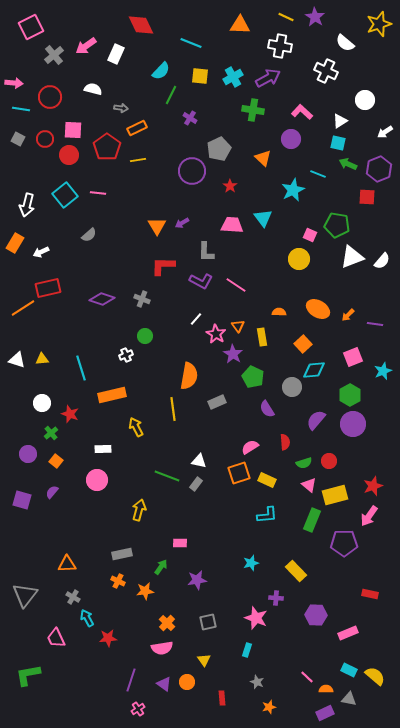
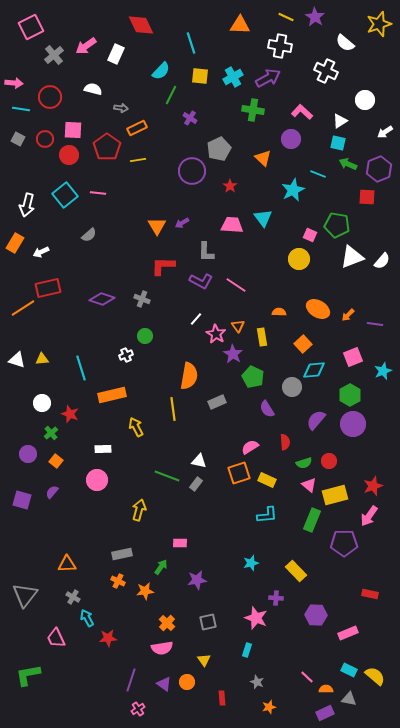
cyan line at (191, 43): rotated 50 degrees clockwise
